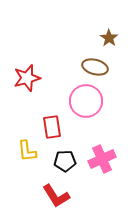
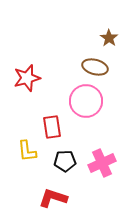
pink cross: moved 4 px down
red L-shape: moved 3 px left, 2 px down; rotated 140 degrees clockwise
